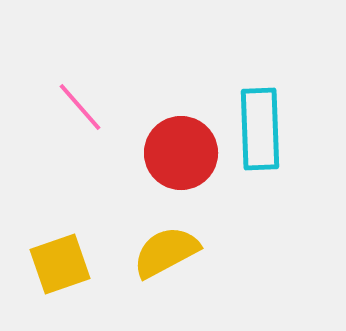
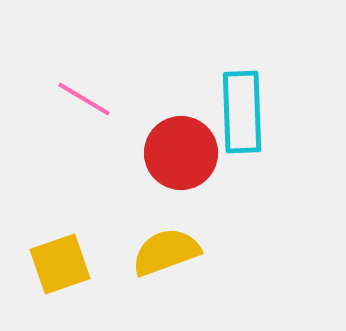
pink line: moved 4 px right, 8 px up; rotated 18 degrees counterclockwise
cyan rectangle: moved 18 px left, 17 px up
yellow semicircle: rotated 8 degrees clockwise
